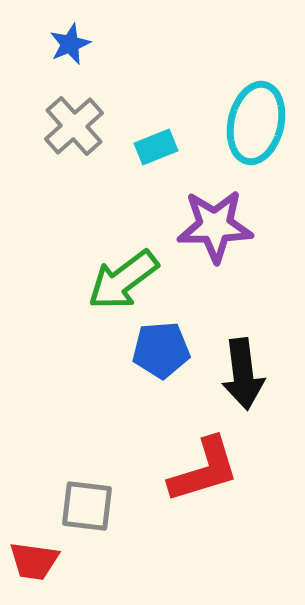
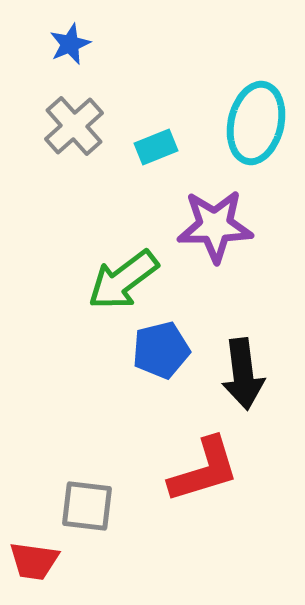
blue pentagon: rotated 10 degrees counterclockwise
